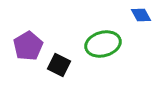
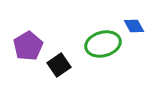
blue diamond: moved 7 px left, 11 px down
black square: rotated 30 degrees clockwise
